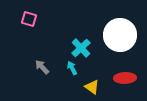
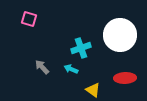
cyan cross: rotated 24 degrees clockwise
cyan arrow: moved 1 px left, 1 px down; rotated 40 degrees counterclockwise
yellow triangle: moved 1 px right, 3 px down
